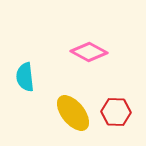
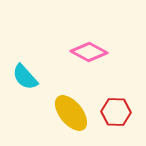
cyan semicircle: rotated 36 degrees counterclockwise
yellow ellipse: moved 2 px left
